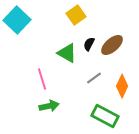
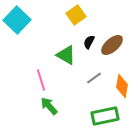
black semicircle: moved 2 px up
green triangle: moved 1 px left, 2 px down
pink line: moved 1 px left, 1 px down
orange diamond: rotated 15 degrees counterclockwise
green arrow: rotated 120 degrees counterclockwise
green rectangle: rotated 40 degrees counterclockwise
